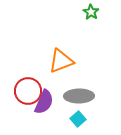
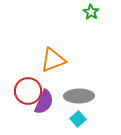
orange triangle: moved 8 px left, 1 px up
